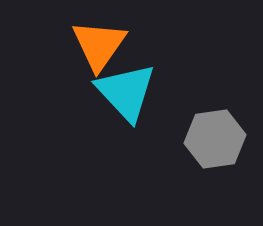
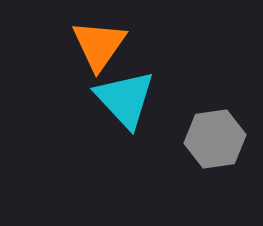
cyan triangle: moved 1 px left, 7 px down
